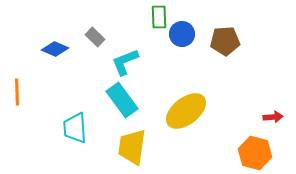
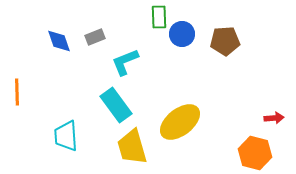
gray rectangle: rotated 66 degrees counterclockwise
blue diamond: moved 4 px right, 8 px up; rotated 48 degrees clockwise
cyan rectangle: moved 6 px left, 5 px down
yellow ellipse: moved 6 px left, 11 px down
red arrow: moved 1 px right, 1 px down
cyan trapezoid: moved 9 px left, 8 px down
yellow trapezoid: rotated 24 degrees counterclockwise
